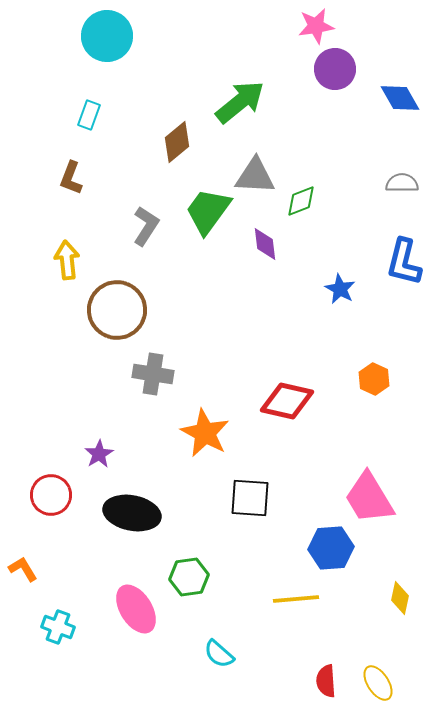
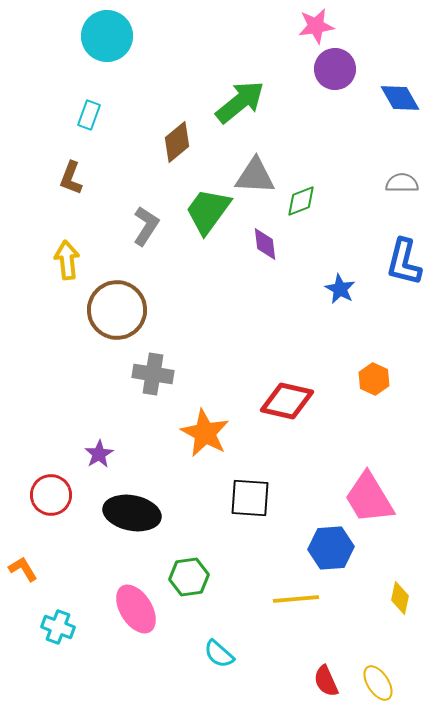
red semicircle: rotated 20 degrees counterclockwise
